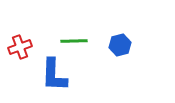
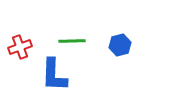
green line: moved 2 px left
